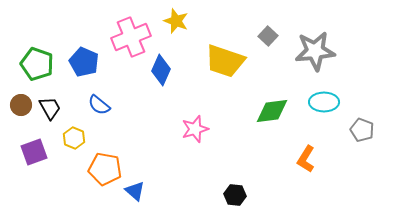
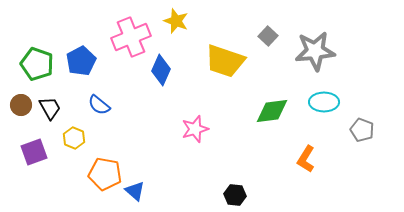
blue pentagon: moved 3 px left, 1 px up; rotated 20 degrees clockwise
orange pentagon: moved 5 px down
